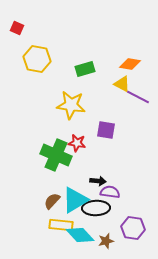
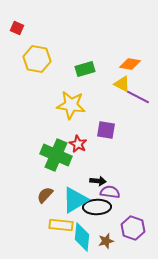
red star: moved 1 px right, 1 px down; rotated 18 degrees clockwise
brown semicircle: moved 7 px left, 6 px up
black ellipse: moved 1 px right, 1 px up
purple hexagon: rotated 10 degrees clockwise
cyan diamond: moved 2 px right, 2 px down; rotated 48 degrees clockwise
